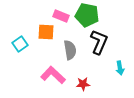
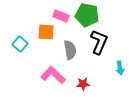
cyan square: rotated 14 degrees counterclockwise
